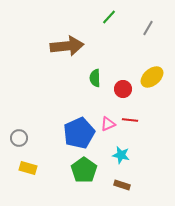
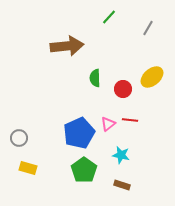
pink triangle: rotated 14 degrees counterclockwise
